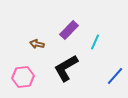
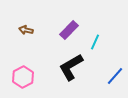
brown arrow: moved 11 px left, 14 px up
black L-shape: moved 5 px right, 1 px up
pink hexagon: rotated 20 degrees counterclockwise
